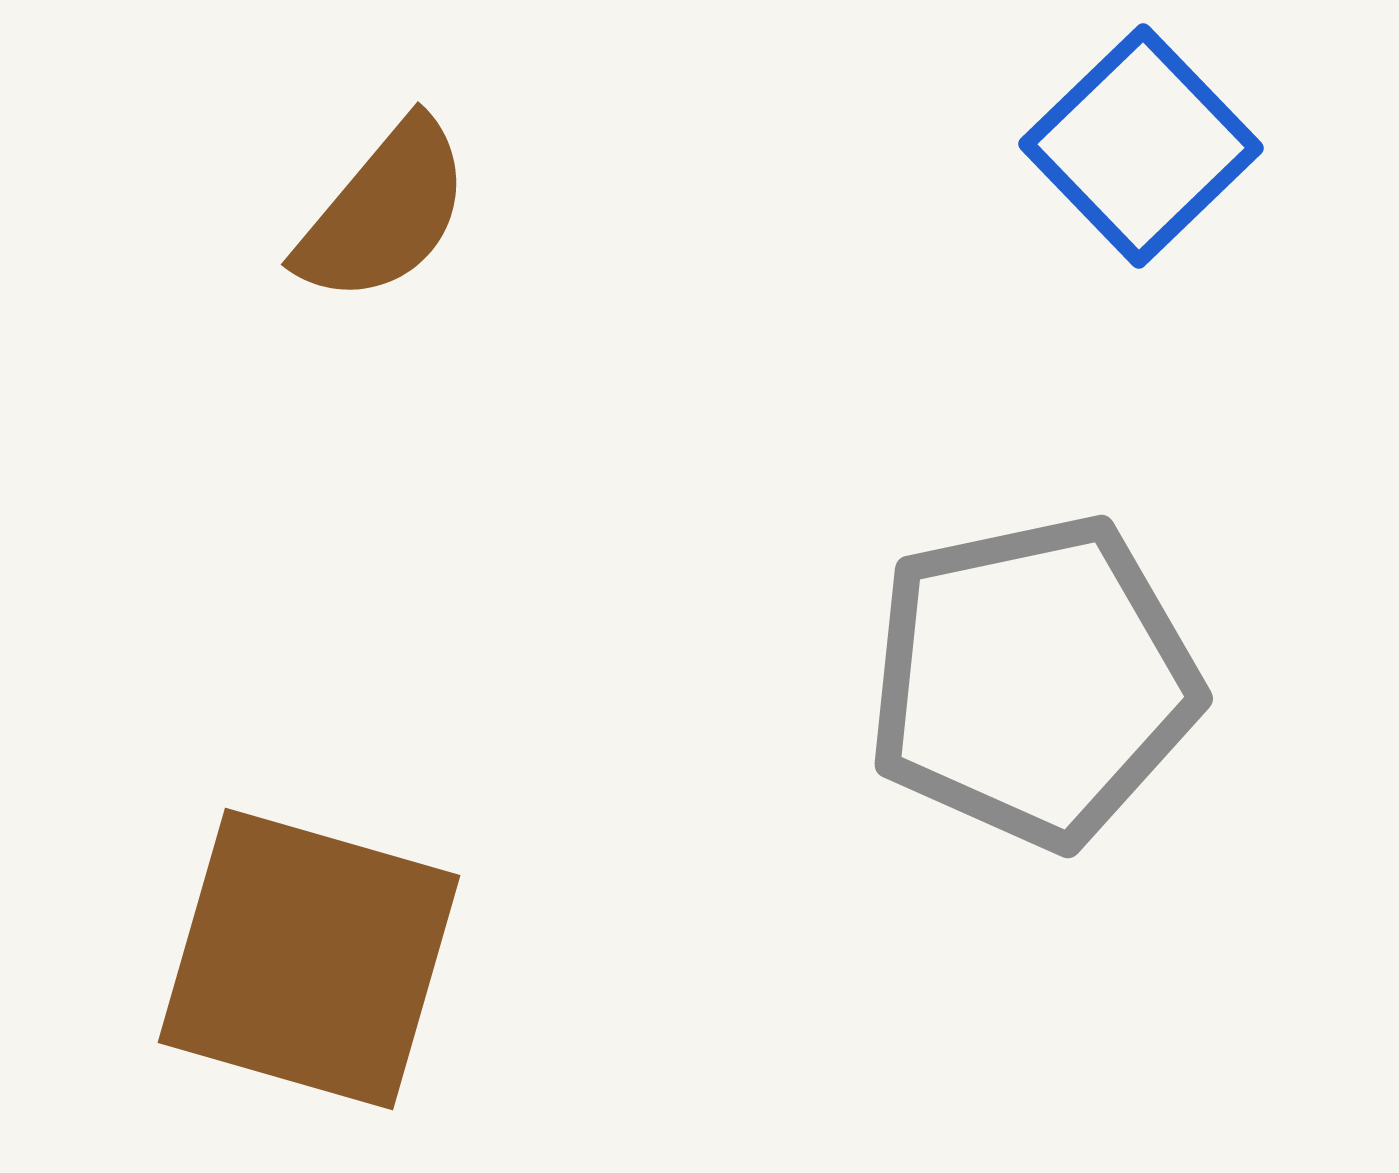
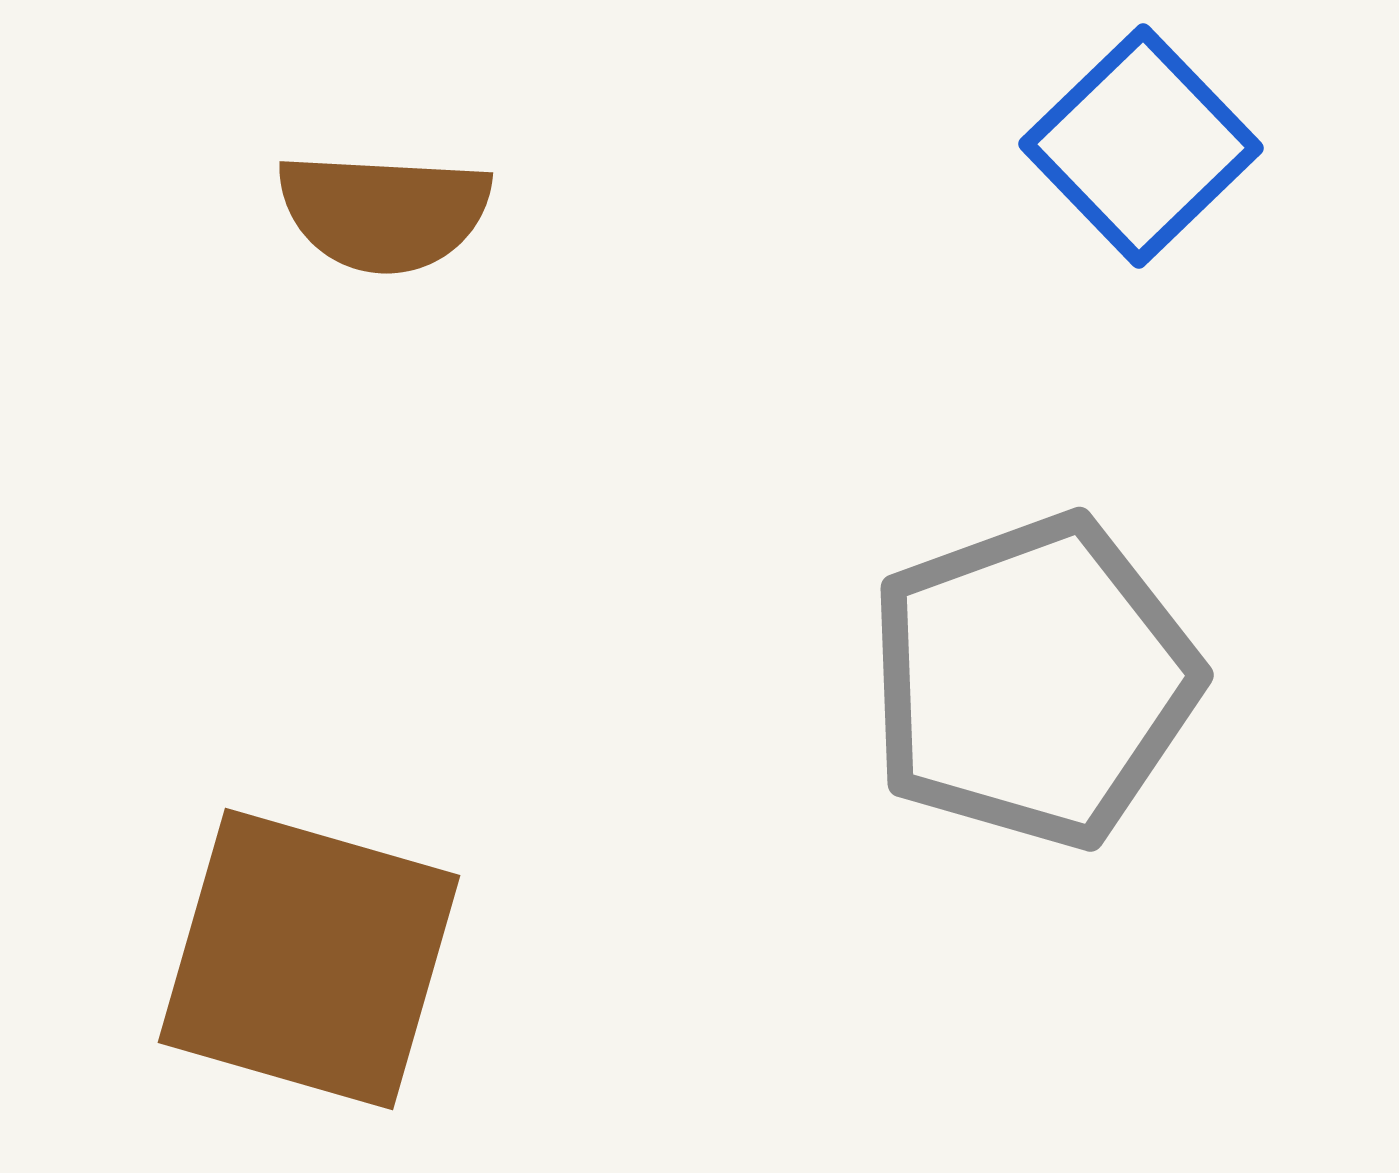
brown semicircle: rotated 53 degrees clockwise
gray pentagon: rotated 8 degrees counterclockwise
